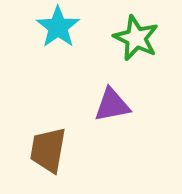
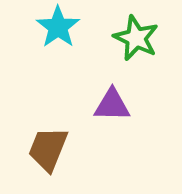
purple triangle: rotated 12 degrees clockwise
brown trapezoid: moved 1 px up; rotated 12 degrees clockwise
